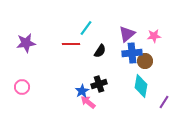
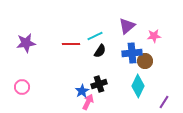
cyan line: moved 9 px right, 8 px down; rotated 28 degrees clockwise
purple triangle: moved 8 px up
cyan diamond: moved 3 px left; rotated 15 degrees clockwise
pink arrow: rotated 77 degrees clockwise
